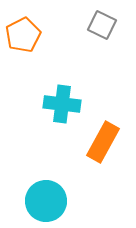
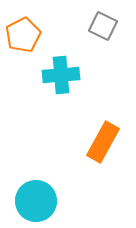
gray square: moved 1 px right, 1 px down
cyan cross: moved 1 px left, 29 px up; rotated 12 degrees counterclockwise
cyan circle: moved 10 px left
